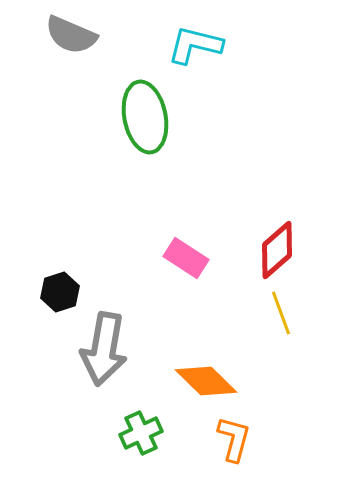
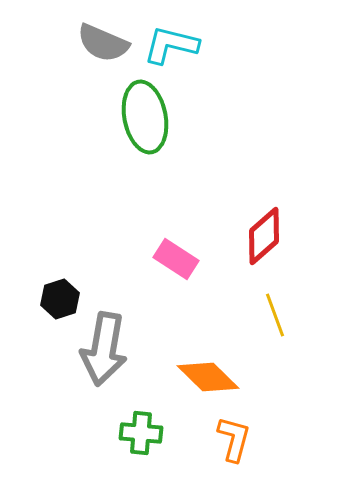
gray semicircle: moved 32 px right, 8 px down
cyan L-shape: moved 24 px left
red diamond: moved 13 px left, 14 px up
pink rectangle: moved 10 px left, 1 px down
black hexagon: moved 7 px down
yellow line: moved 6 px left, 2 px down
orange diamond: moved 2 px right, 4 px up
green cross: rotated 30 degrees clockwise
